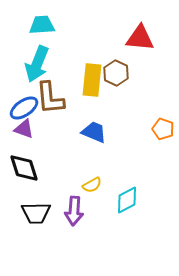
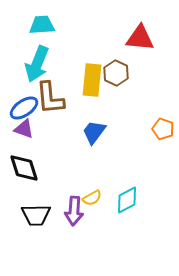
blue trapezoid: rotated 76 degrees counterclockwise
yellow semicircle: moved 13 px down
black trapezoid: moved 2 px down
